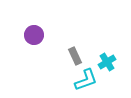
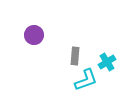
gray rectangle: rotated 30 degrees clockwise
